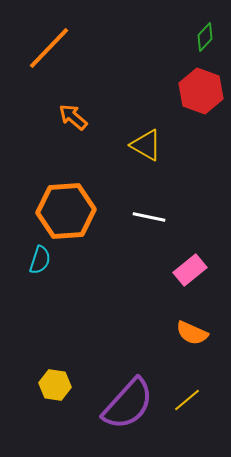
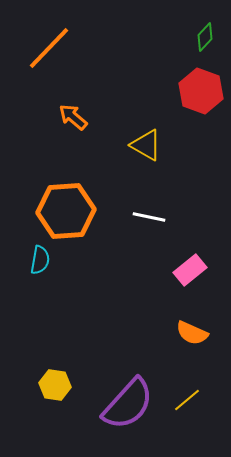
cyan semicircle: rotated 8 degrees counterclockwise
